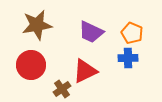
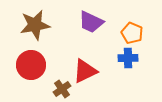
brown star: moved 2 px left
purple trapezoid: moved 10 px up
